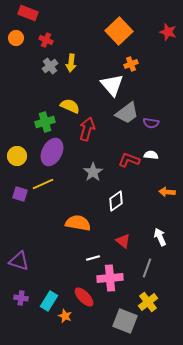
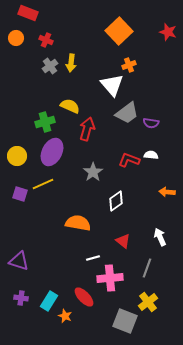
orange cross: moved 2 px left, 1 px down
